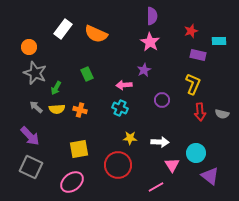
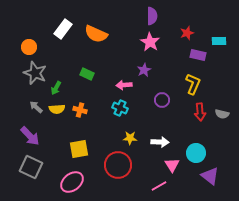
red star: moved 4 px left, 2 px down
green rectangle: rotated 40 degrees counterclockwise
pink line: moved 3 px right, 1 px up
